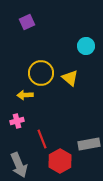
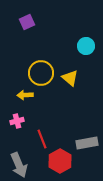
gray rectangle: moved 2 px left, 1 px up
